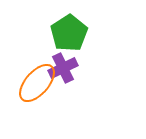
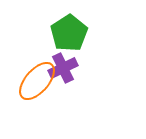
orange ellipse: moved 2 px up
